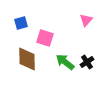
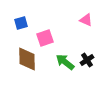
pink triangle: rotated 48 degrees counterclockwise
pink square: rotated 36 degrees counterclockwise
black cross: moved 2 px up
